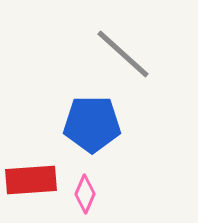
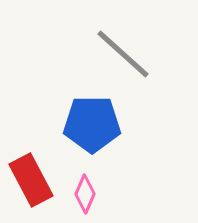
red rectangle: rotated 66 degrees clockwise
